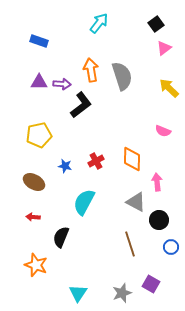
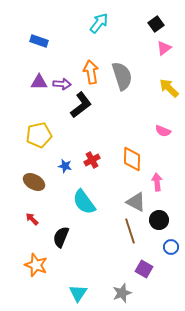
orange arrow: moved 2 px down
red cross: moved 4 px left, 1 px up
cyan semicircle: rotated 64 degrees counterclockwise
red arrow: moved 1 px left, 2 px down; rotated 40 degrees clockwise
brown line: moved 13 px up
purple square: moved 7 px left, 15 px up
